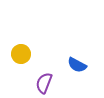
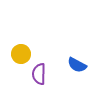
purple semicircle: moved 5 px left, 9 px up; rotated 20 degrees counterclockwise
